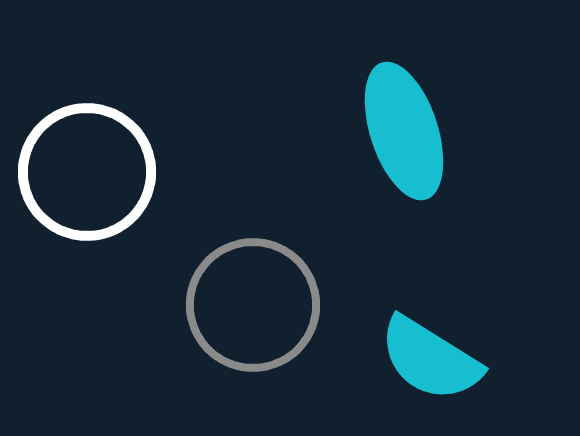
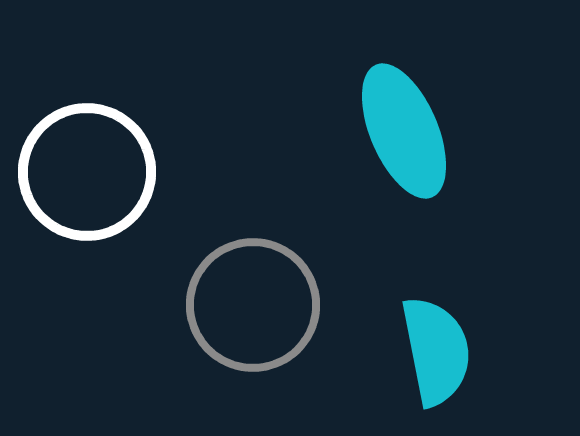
cyan ellipse: rotated 5 degrees counterclockwise
cyan semicircle: moved 6 px right, 8 px up; rotated 133 degrees counterclockwise
